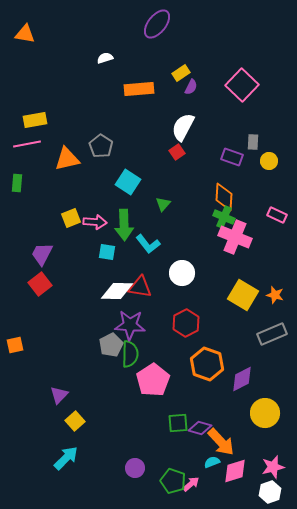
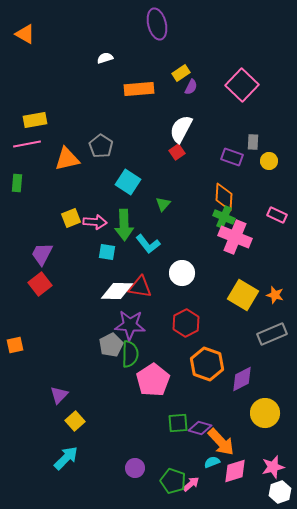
purple ellipse at (157, 24): rotated 52 degrees counterclockwise
orange triangle at (25, 34): rotated 20 degrees clockwise
white semicircle at (183, 127): moved 2 px left, 2 px down
white hexagon at (270, 492): moved 10 px right
